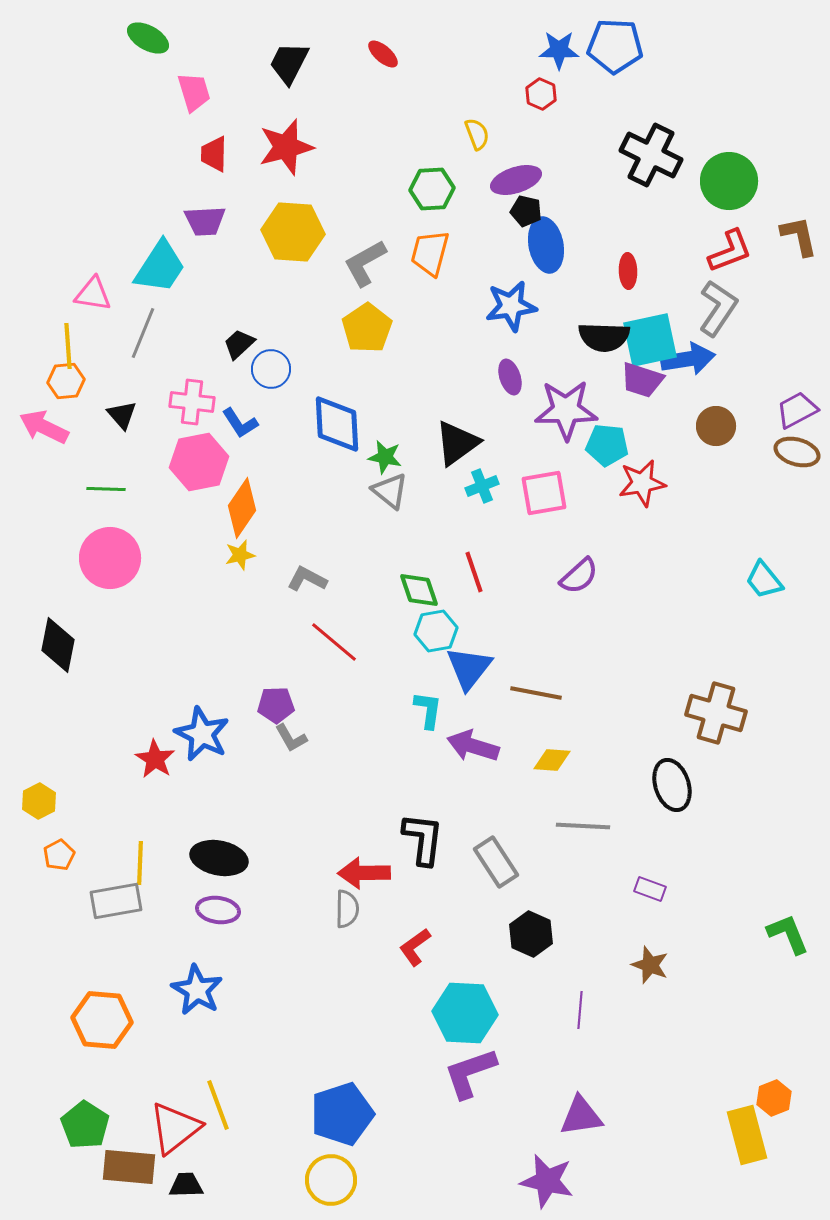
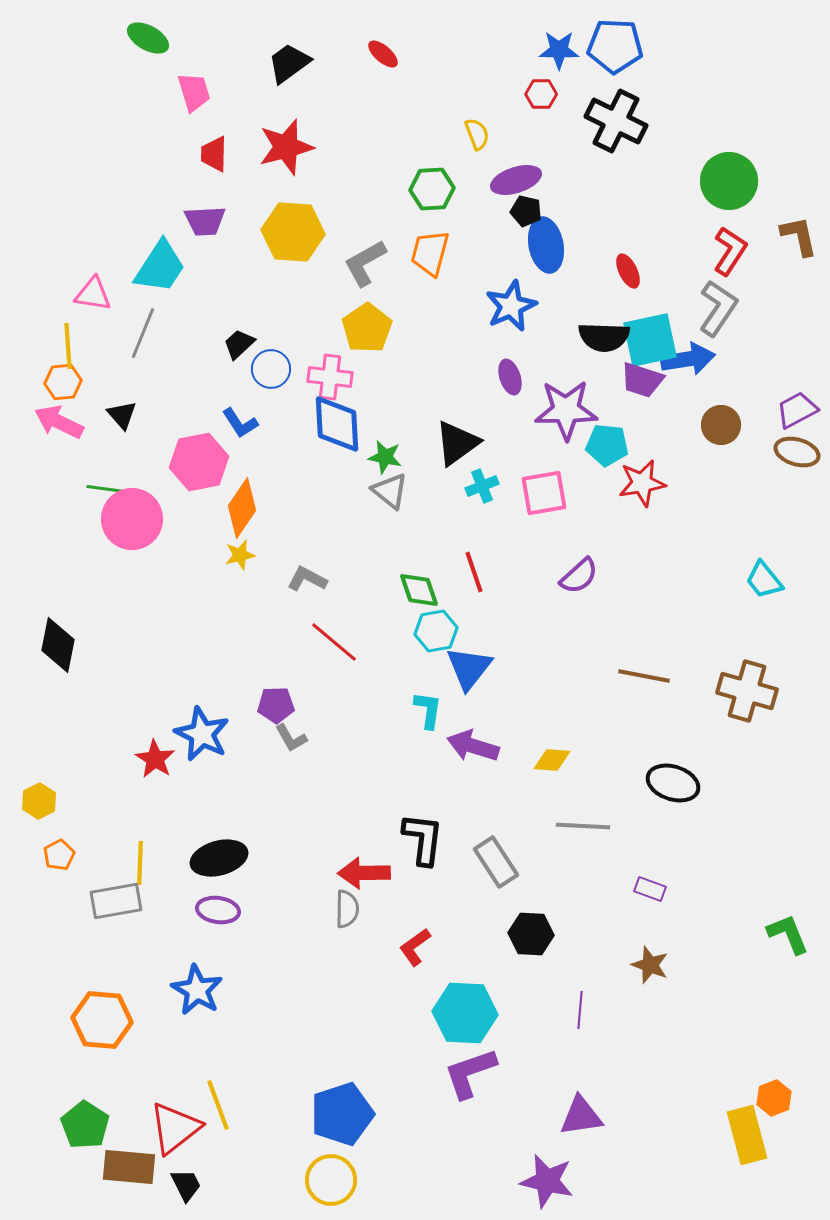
black trapezoid at (289, 63): rotated 27 degrees clockwise
red hexagon at (541, 94): rotated 24 degrees counterclockwise
black cross at (651, 155): moved 35 px left, 34 px up
red L-shape at (730, 251): rotated 36 degrees counterclockwise
red ellipse at (628, 271): rotated 24 degrees counterclockwise
blue star at (511, 306): rotated 15 degrees counterclockwise
orange hexagon at (66, 381): moved 3 px left, 1 px down
pink cross at (192, 402): moved 138 px right, 25 px up
brown circle at (716, 426): moved 5 px right, 1 px up
pink arrow at (44, 427): moved 15 px right, 5 px up
green line at (106, 489): rotated 6 degrees clockwise
pink circle at (110, 558): moved 22 px right, 39 px up
brown line at (536, 693): moved 108 px right, 17 px up
brown cross at (716, 713): moved 31 px right, 22 px up
black ellipse at (672, 785): moved 1 px right, 2 px up; rotated 54 degrees counterclockwise
black ellipse at (219, 858): rotated 26 degrees counterclockwise
black hexagon at (531, 934): rotated 21 degrees counterclockwise
black trapezoid at (186, 1185): rotated 66 degrees clockwise
